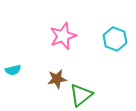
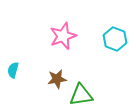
cyan semicircle: rotated 119 degrees clockwise
green triangle: rotated 30 degrees clockwise
